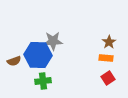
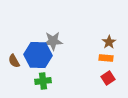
brown semicircle: rotated 80 degrees clockwise
